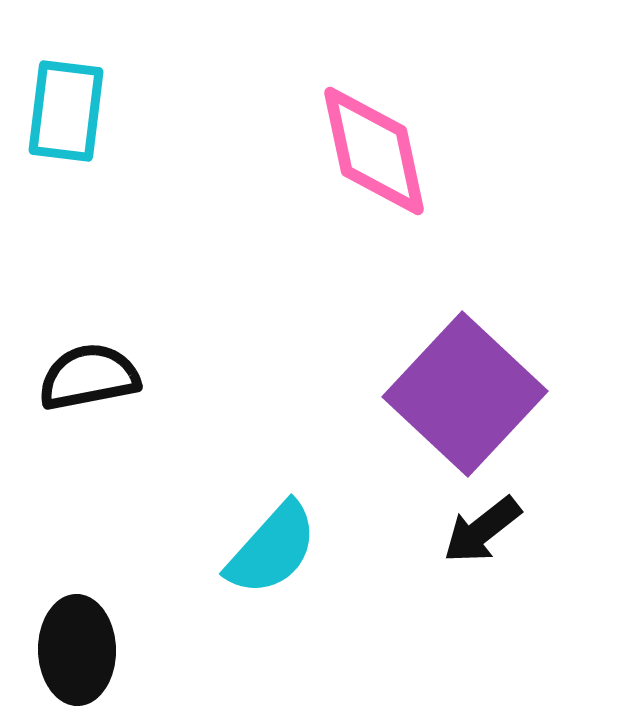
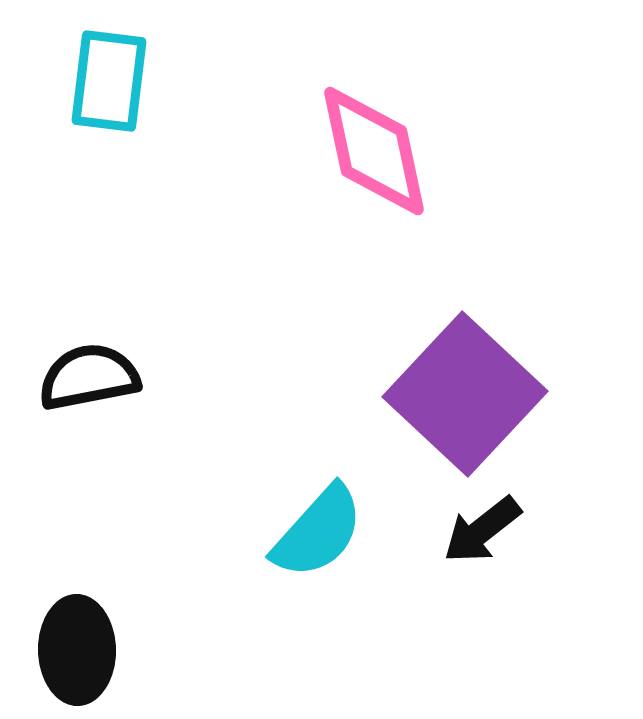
cyan rectangle: moved 43 px right, 30 px up
cyan semicircle: moved 46 px right, 17 px up
